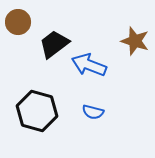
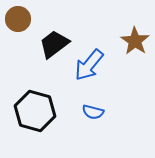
brown circle: moved 3 px up
brown star: rotated 16 degrees clockwise
blue arrow: rotated 72 degrees counterclockwise
black hexagon: moved 2 px left
